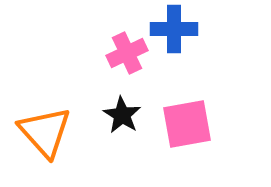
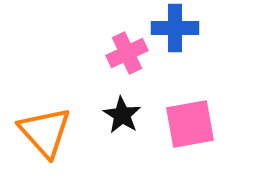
blue cross: moved 1 px right, 1 px up
pink square: moved 3 px right
